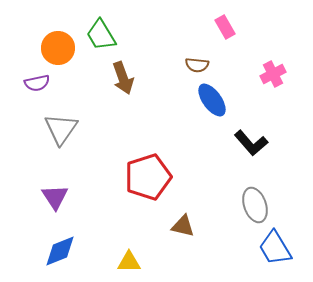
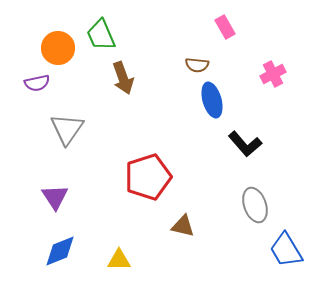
green trapezoid: rotated 8 degrees clockwise
blue ellipse: rotated 20 degrees clockwise
gray triangle: moved 6 px right
black L-shape: moved 6 px left, 1 px down
blue trapezoid: moved 11 px right, 2 px down
yellow triangle: moved 10 px left, 2 px up
